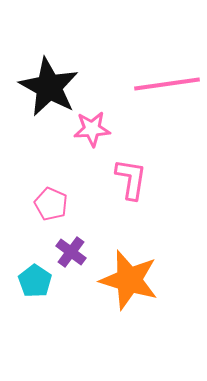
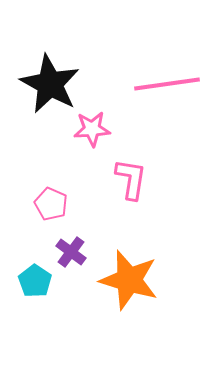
black star: moved 1 px right, 3 px up
